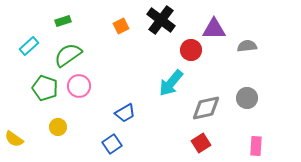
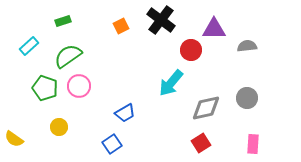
green semicircle: moved 1 px down
yellow circle: moved 1 px right
pink rectangle: moved 3 px left, 2 px up
